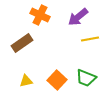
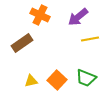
yellow triangle: moved 5 px right
